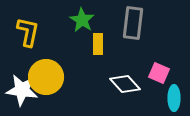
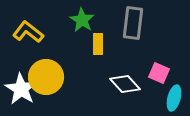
yellow L-shape: rotated 64 degrees counterclockwise
white star: moved 1 px left, 1 px up; rotated 24 degrees clockwise
cyan ellipse: rotated 15 degrees clockwise
